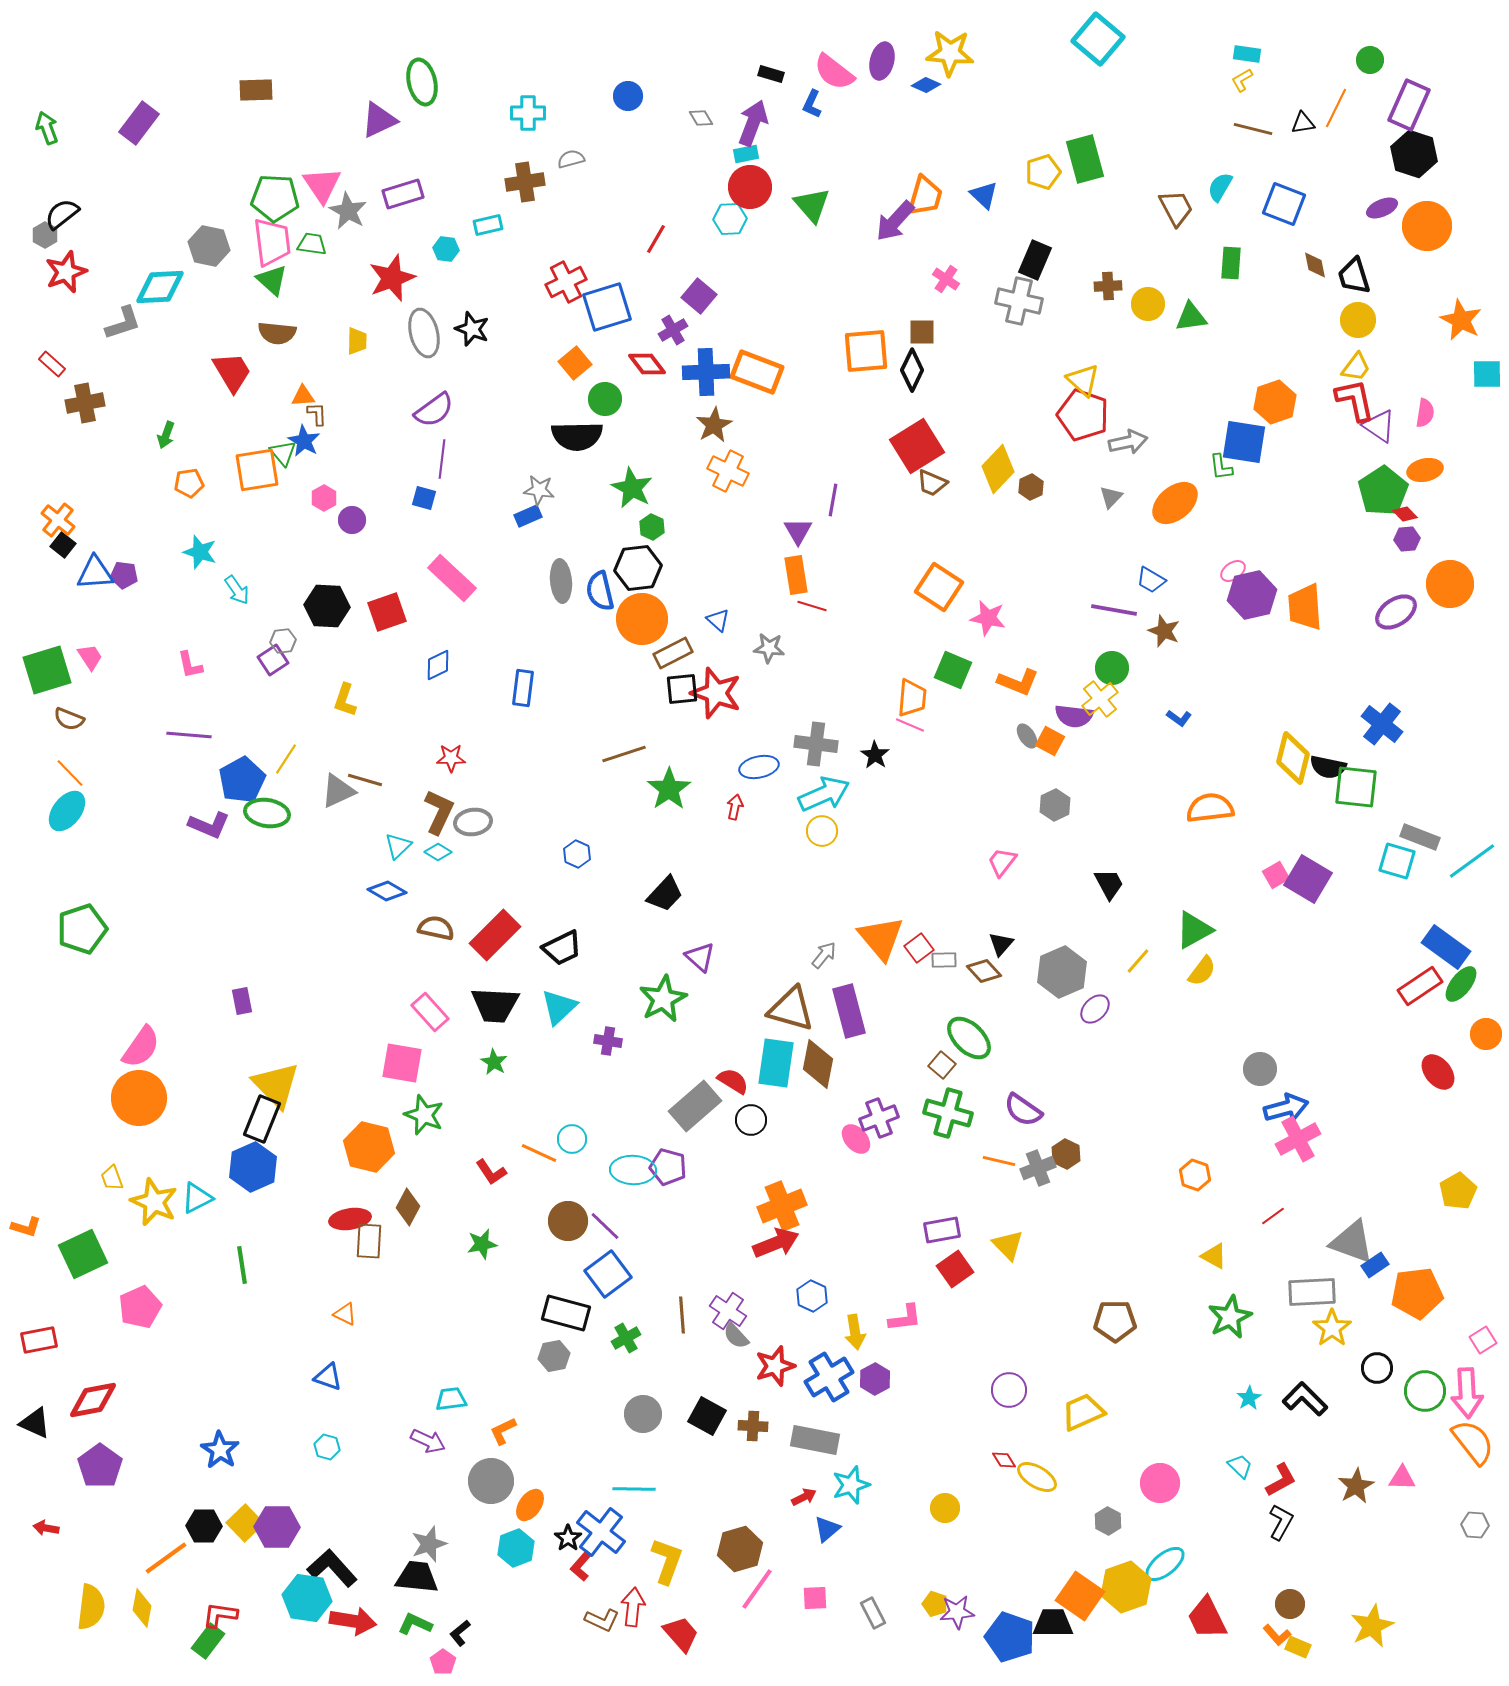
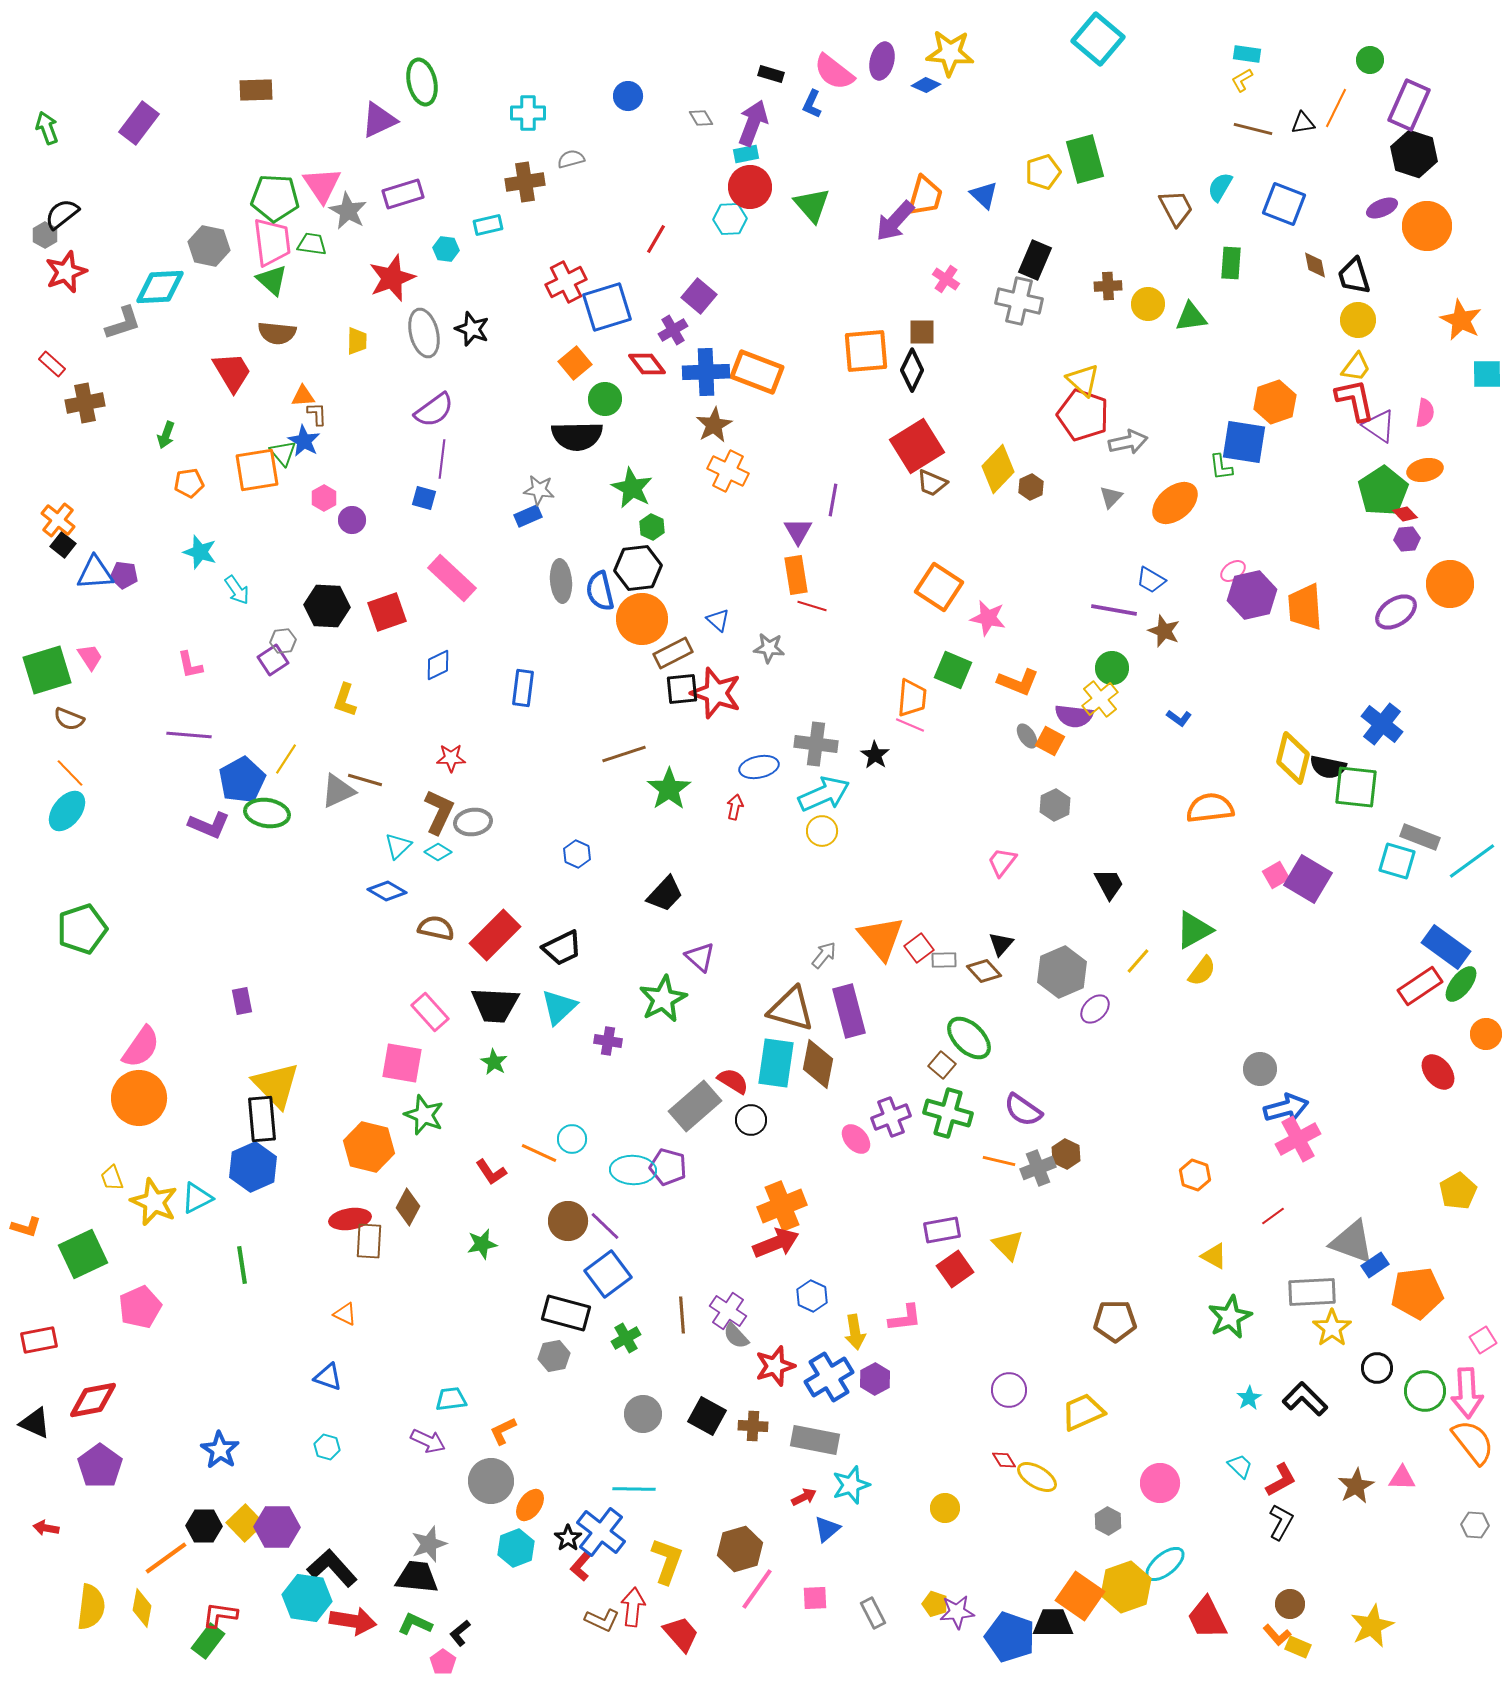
purple cross at (879, 1118): moved 12 px right, 1 px up
black rectangle at (262, 1119): rotated 27 degrees counterclockwise
